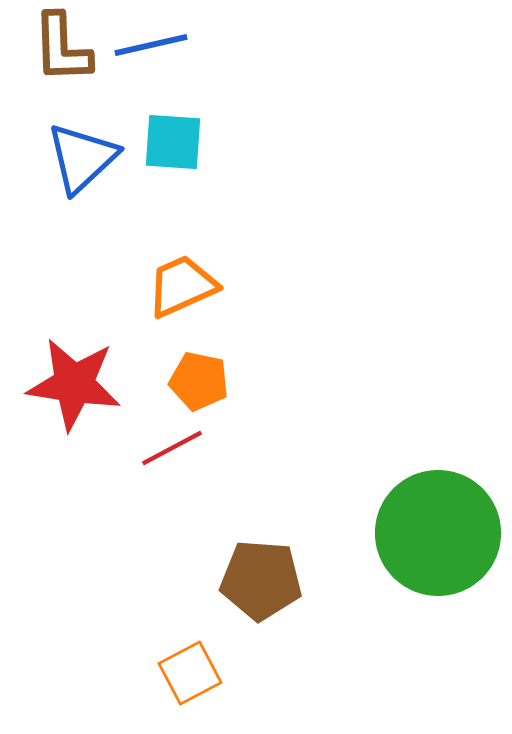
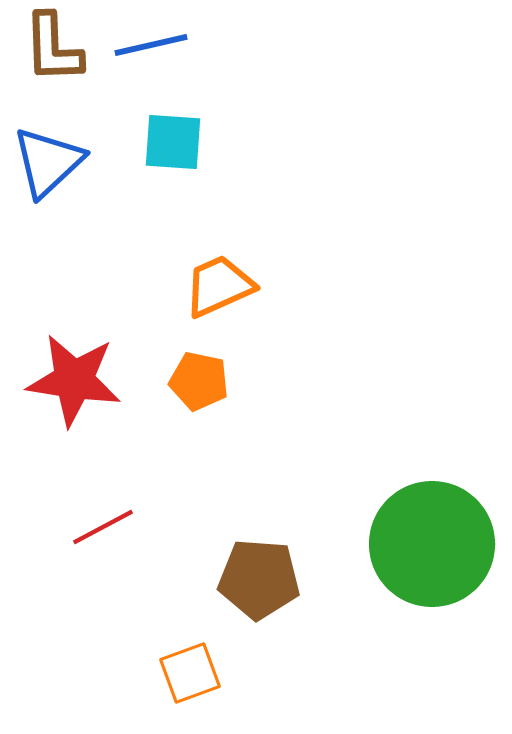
brown L-shape: moved 9 px left
blue triangle: moved 34 px left, 4 px down
orange trapezoid: moved 37 px right
red star: moved 4 px up
red line: moved 69 px left, 79 px down
green circle: moved 6 px left, 11 px down
brown pentagon: moved 2 px left, 1 px up
orange square: rotated 8 degrees clockwise
